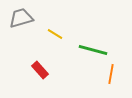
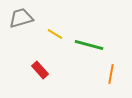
green line: moved 4 px left, 5 px up
